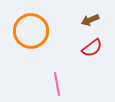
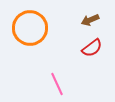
orange circle: moved 1 px left, 3 px up
pink line: rotated 15 degrees counterclockwise
